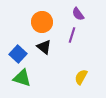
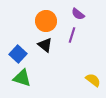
purple semicircle: rotated 16 degrees counterclockwise
orange circle: moved 4 px right, 1 px up
black triangle: moved 1 px right, 2 px up
yellow semicircle: moved 12 px right, 3 px down; rotated 98 degrees clockwise
